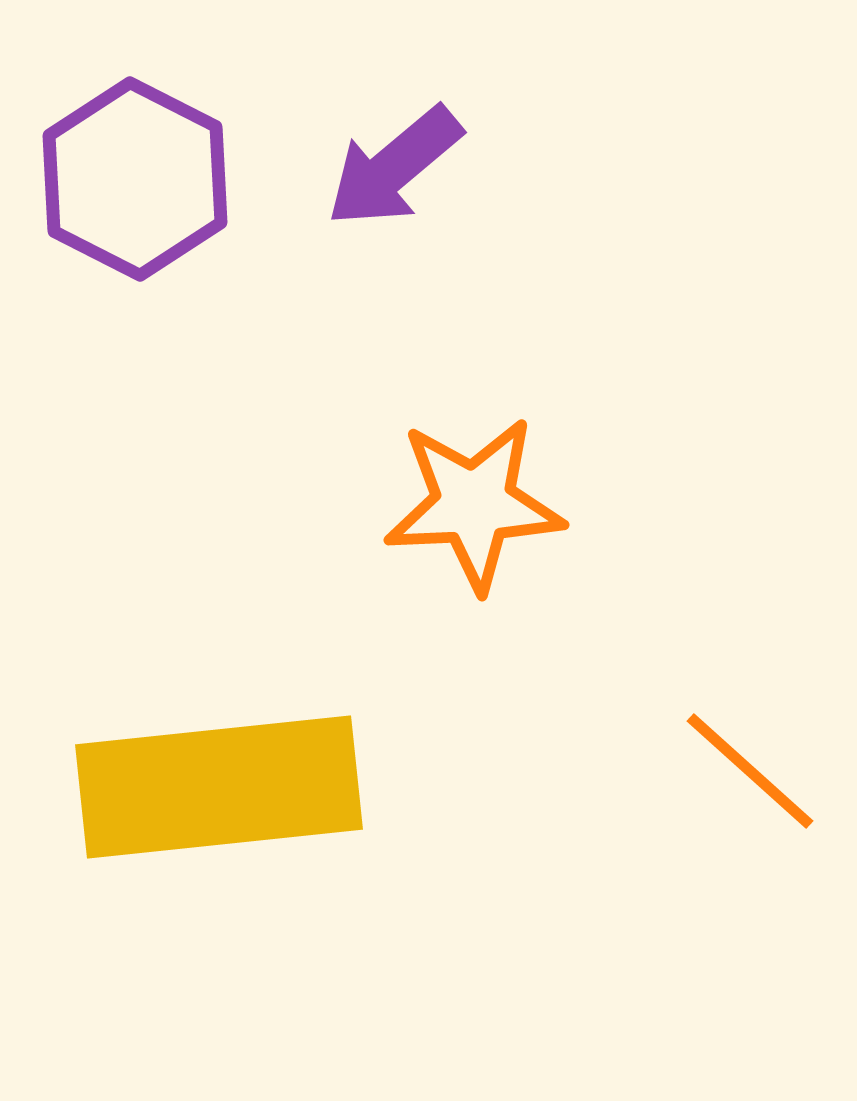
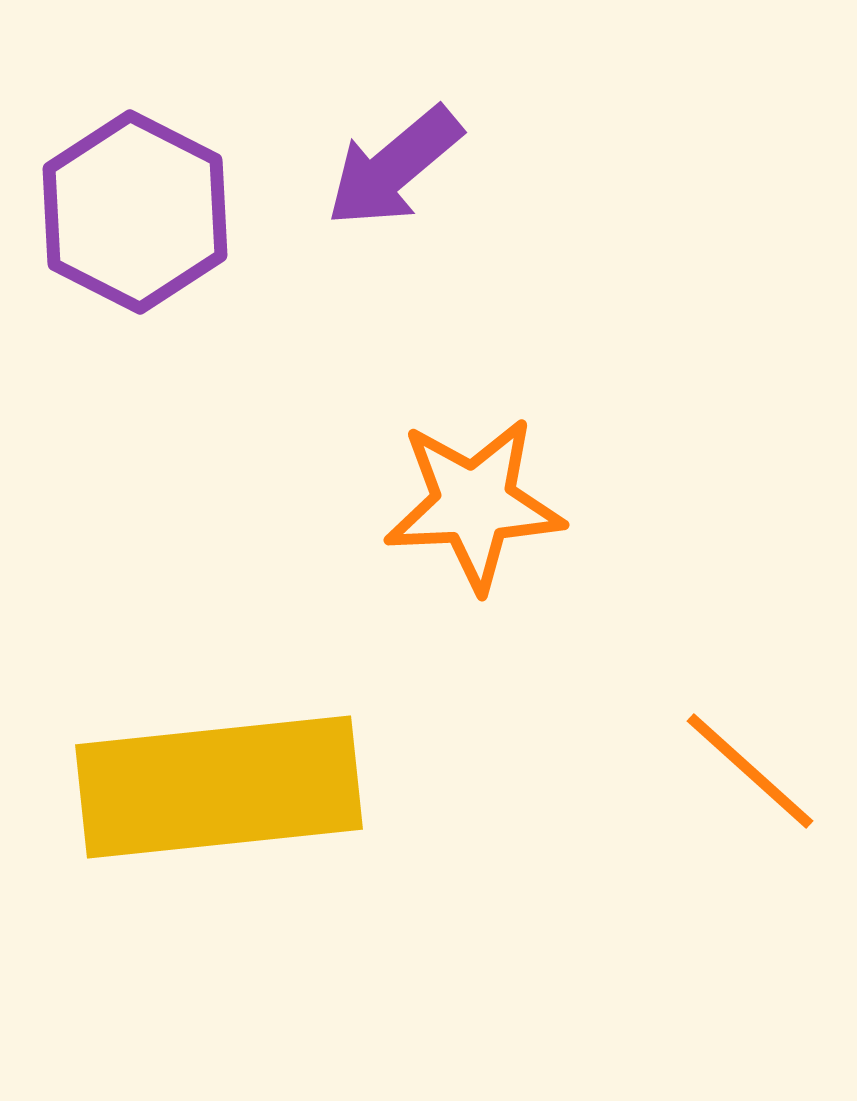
purple hexagon: moved 33 px down
